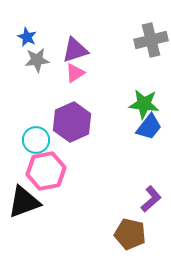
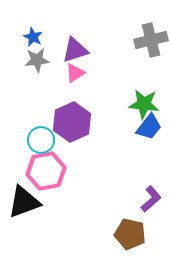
blue star: moved 6 px right
cyan circle: moved 5 px right
